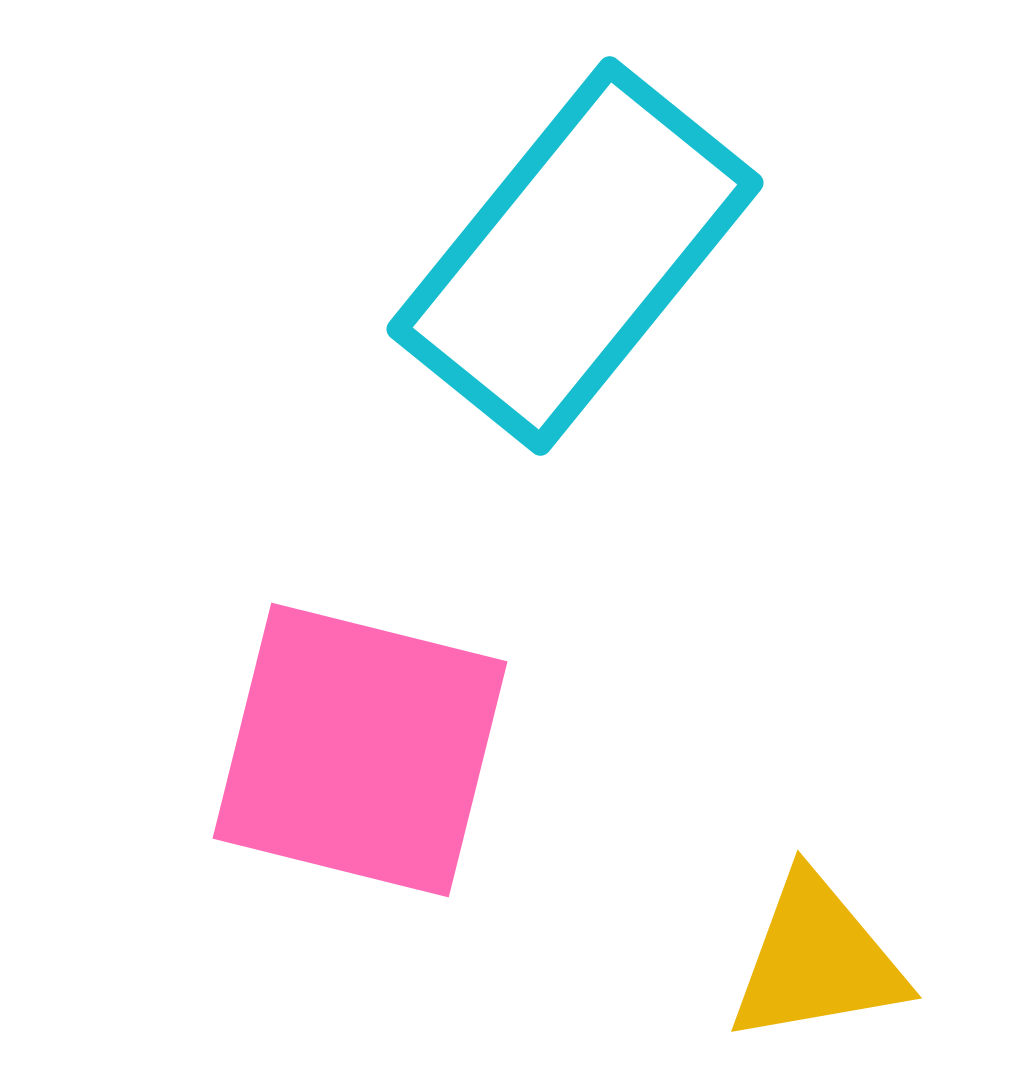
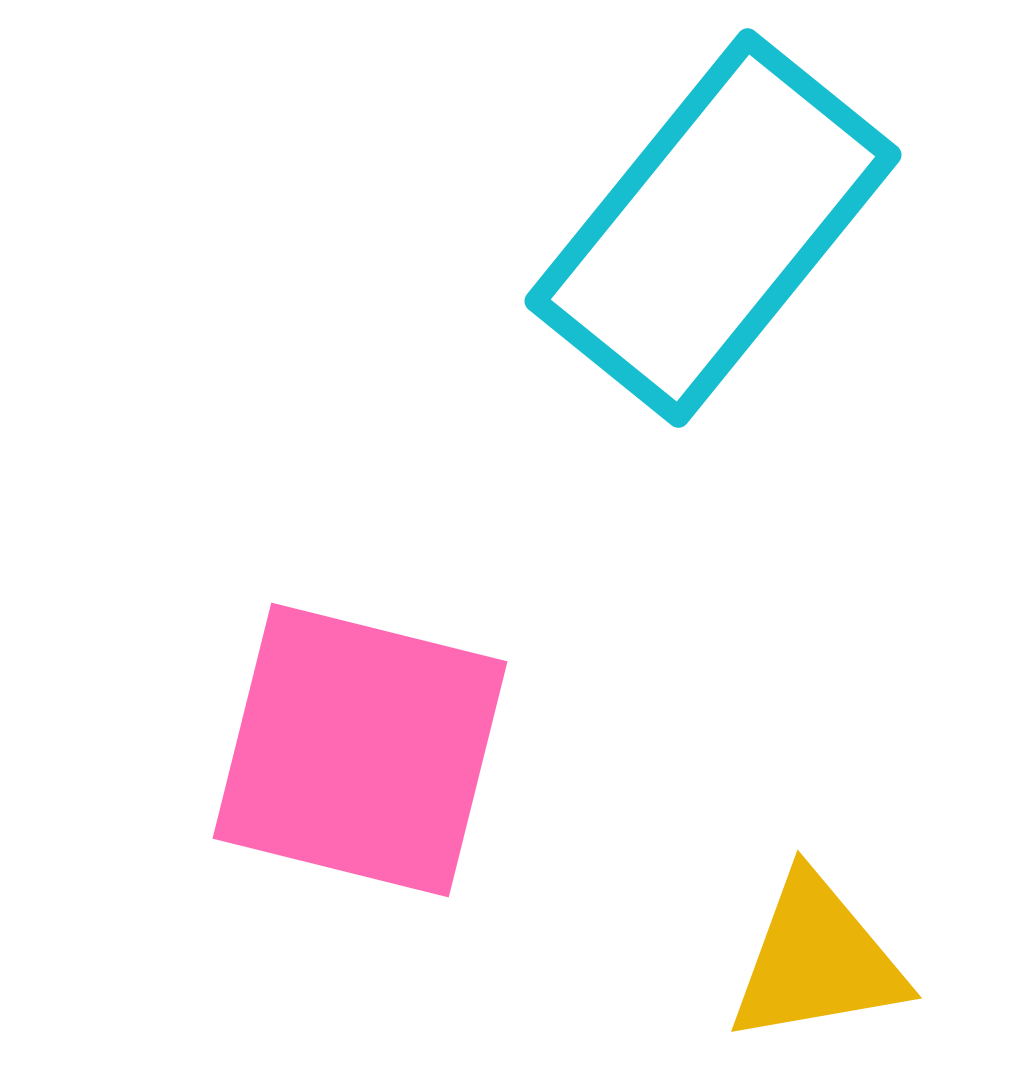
cyan rectangle: moved 138 px right, 28 px up
